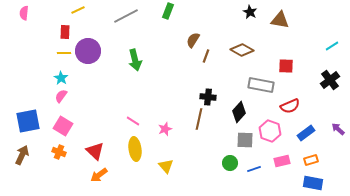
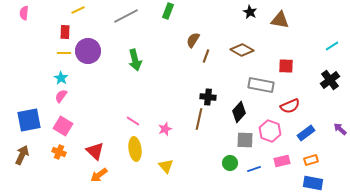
blue square at (28, 121): moved 1 px right, 1 px up
purple arrow at (338, 129): moved 2 px right
